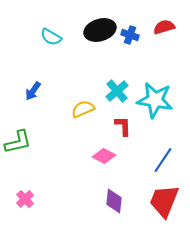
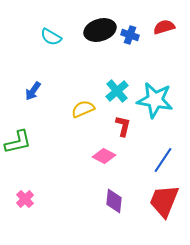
red L-shape: rotated 15 degrees clockwise
